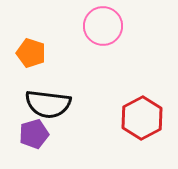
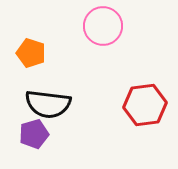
red hexagon: moved 3 px right, 13 px up; rotated 21 degrees clockwise
